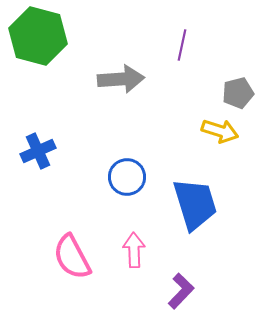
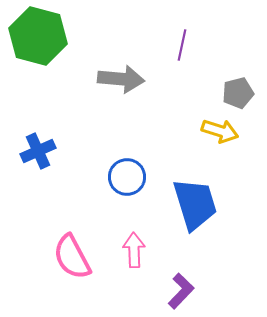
gray arrow: rotated 9 degrees clockwise
